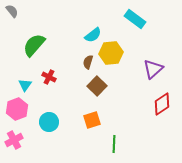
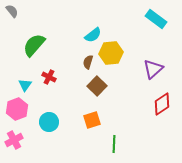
cyan rectangle: moved 21 px right
